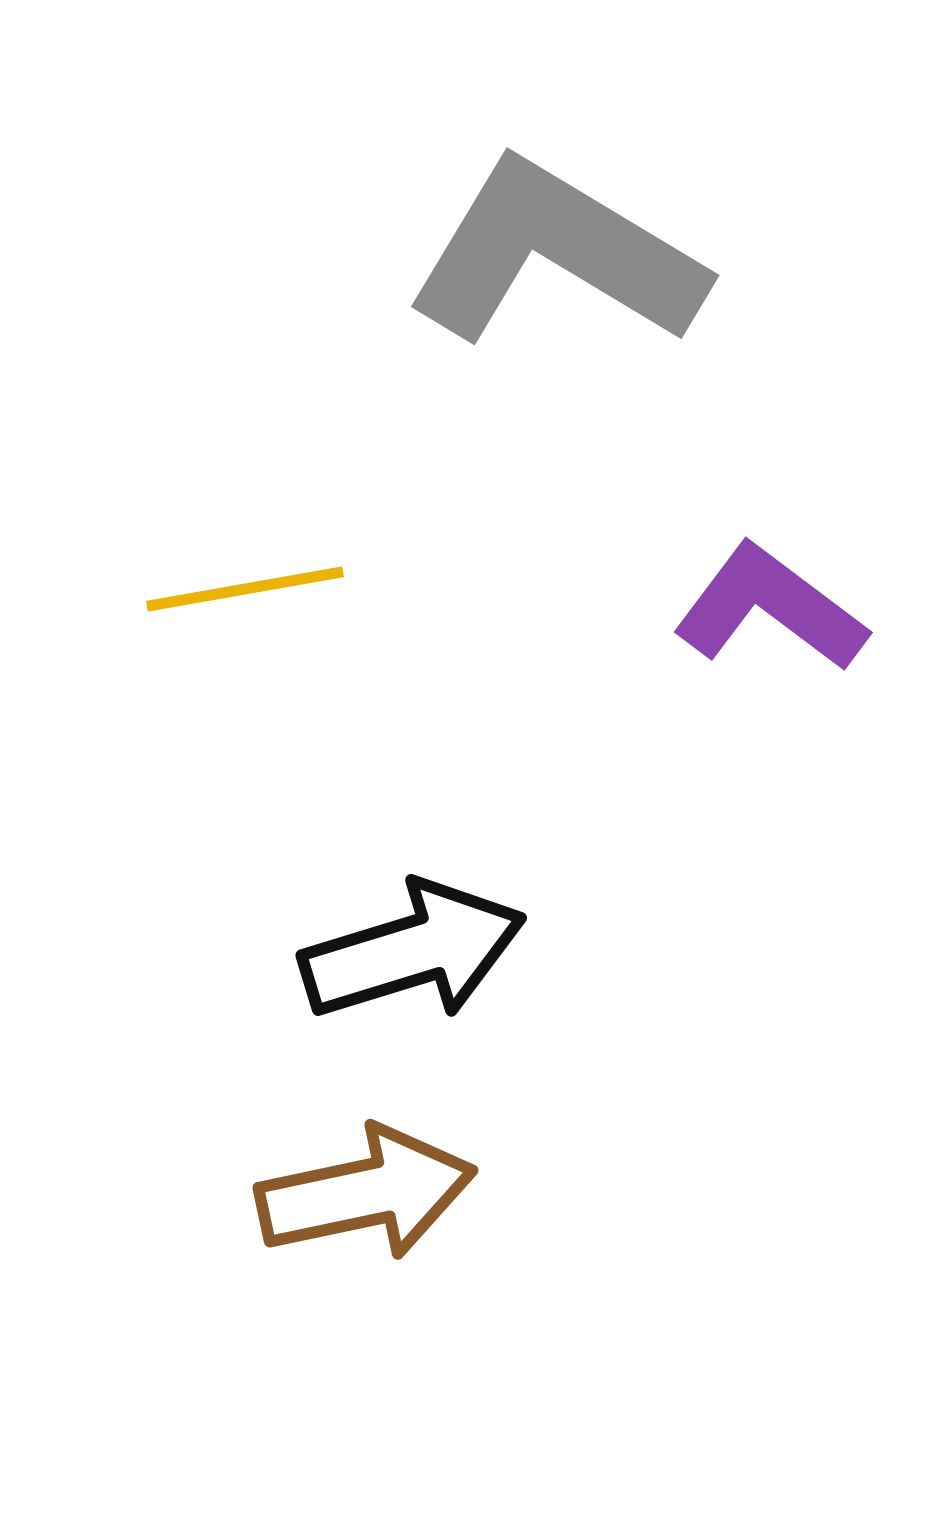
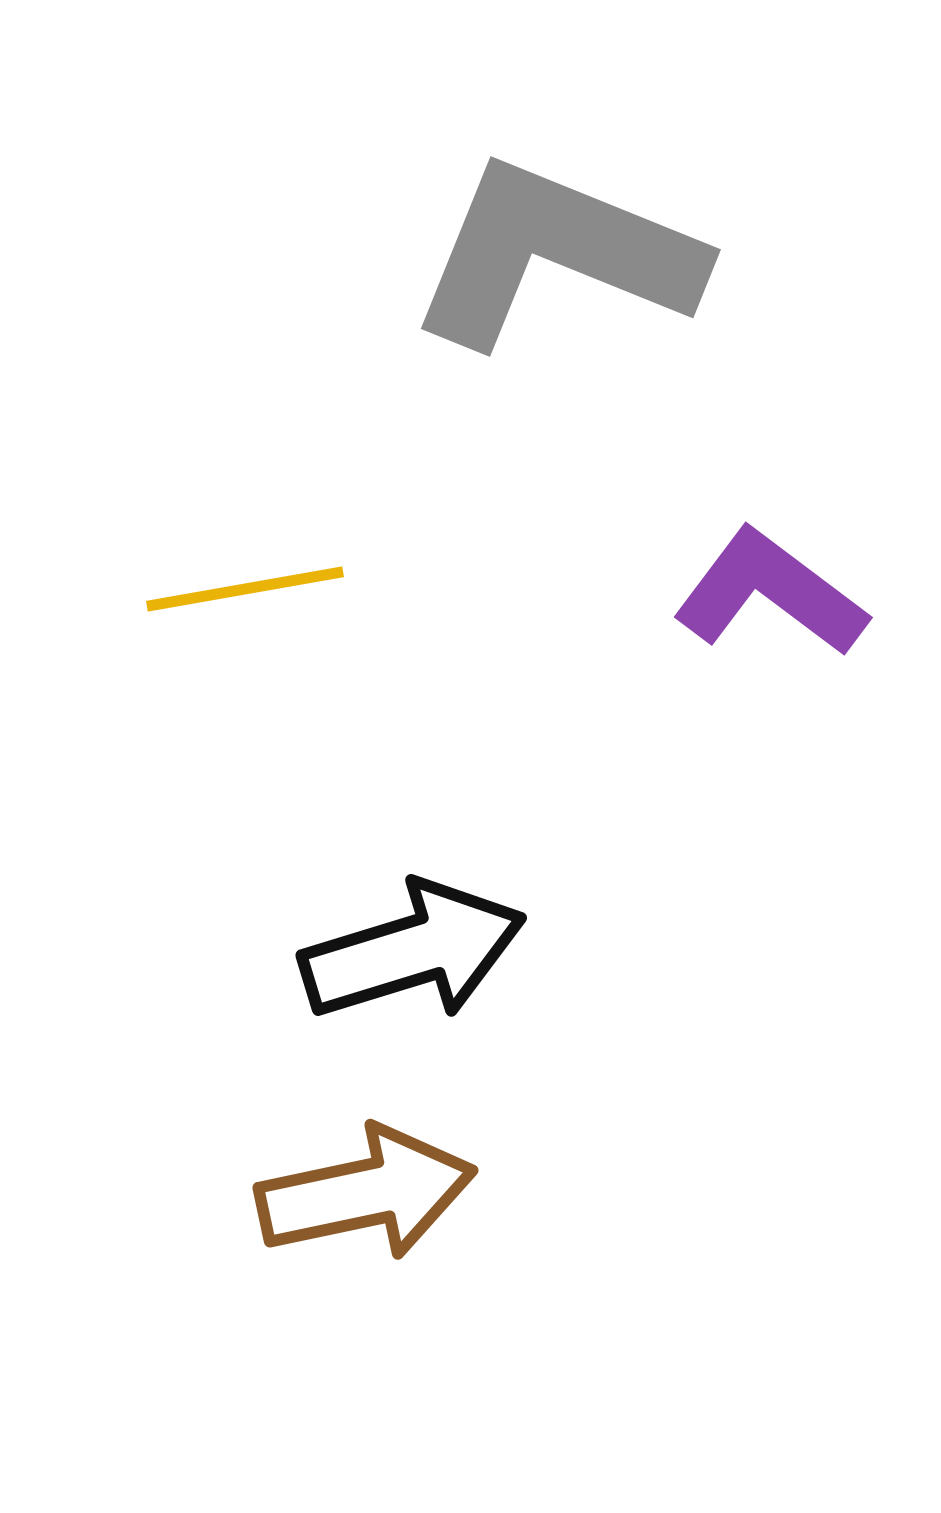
gray L-shape: rotated 9 degrees counterclockwise
purple L-shape: moved 15 px up
